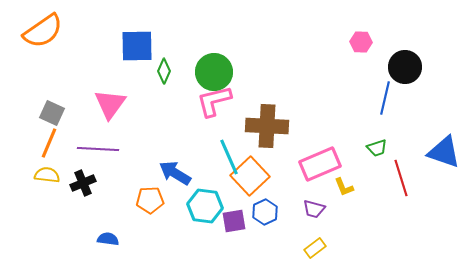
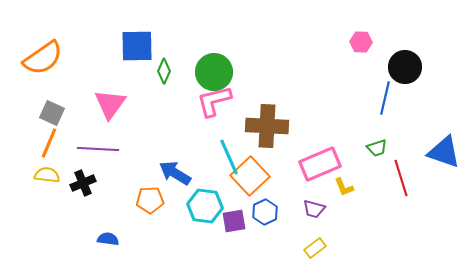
orange semicircle: moved 27 px down
